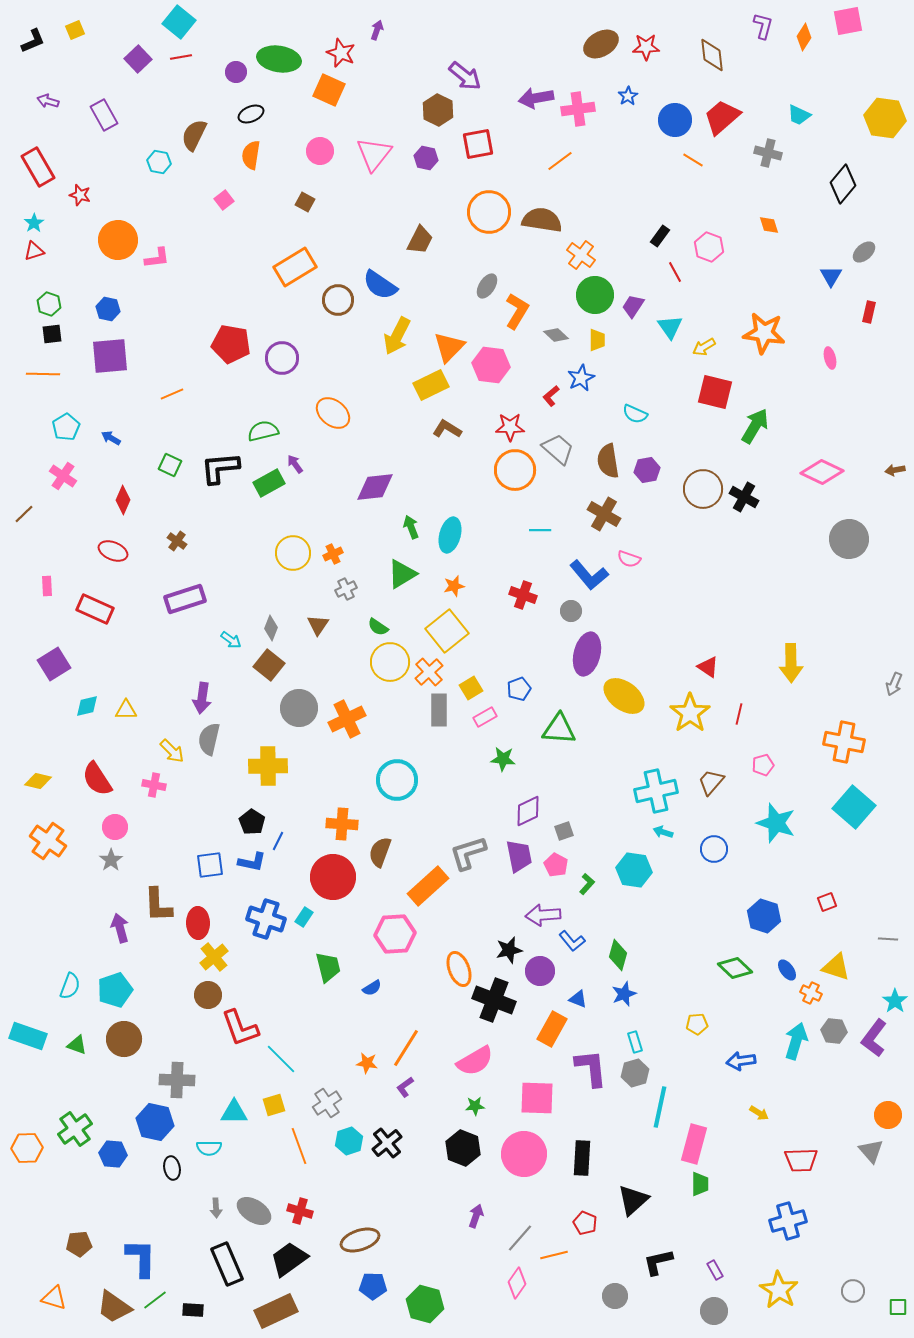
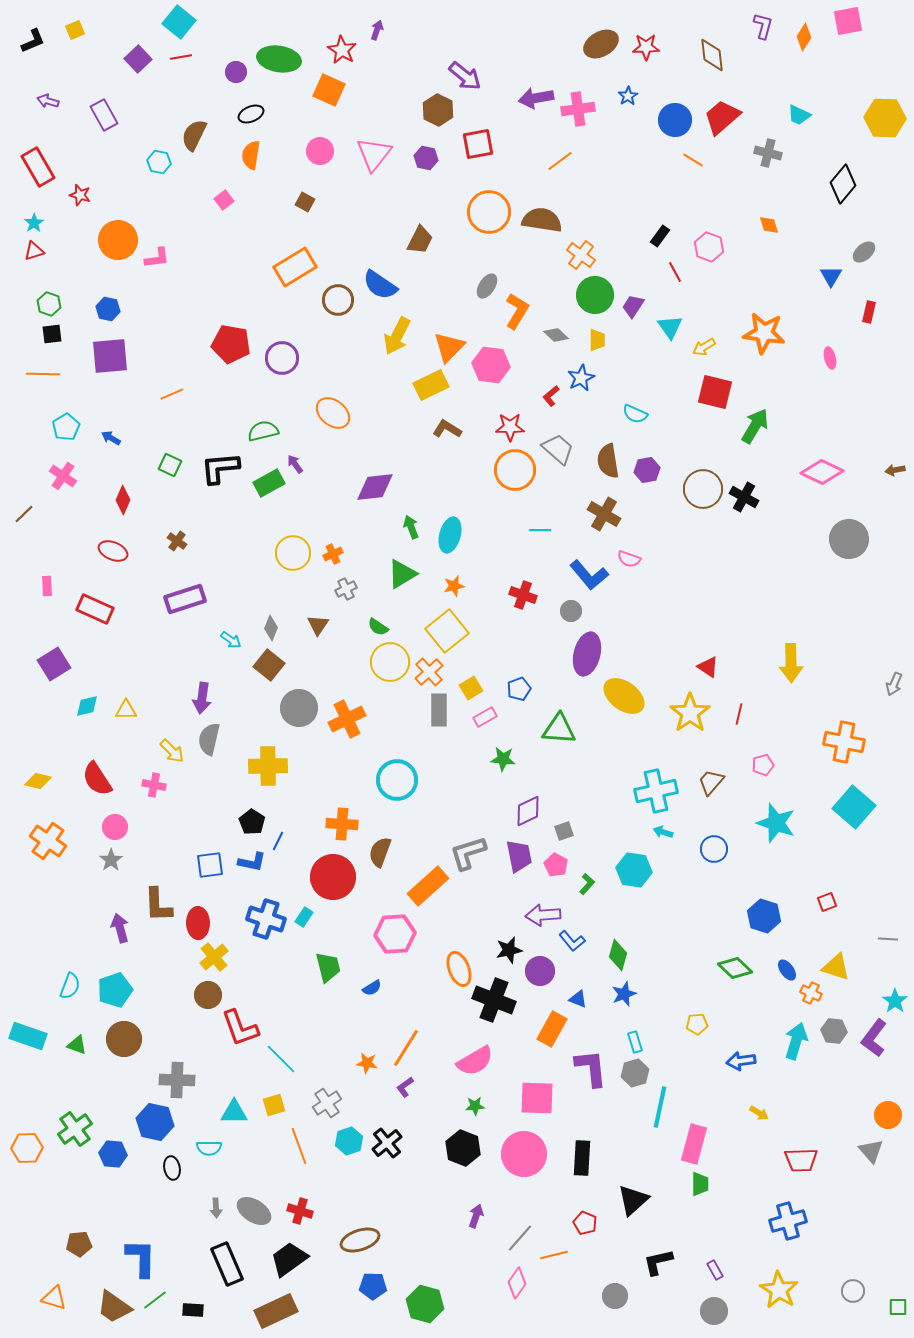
red star at (341, 53): moved 1 px right, 3 px up; rotated 8 degrees clockwise
yellow hexagon at (885, 118): rotated 6 degrees counterclockwise
